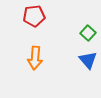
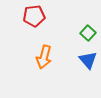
orange arrow: moved 9 px right, 1 px up; rotated 10 degrees clockwise
